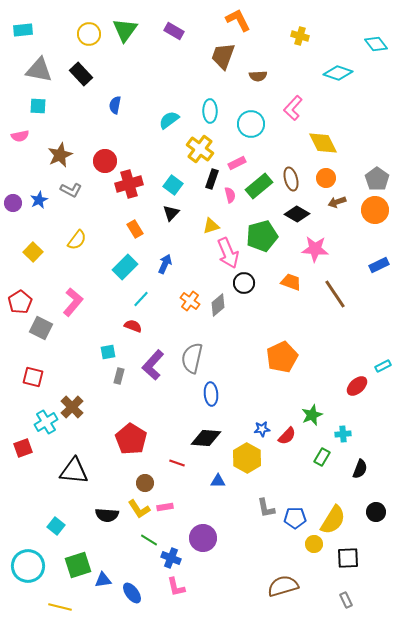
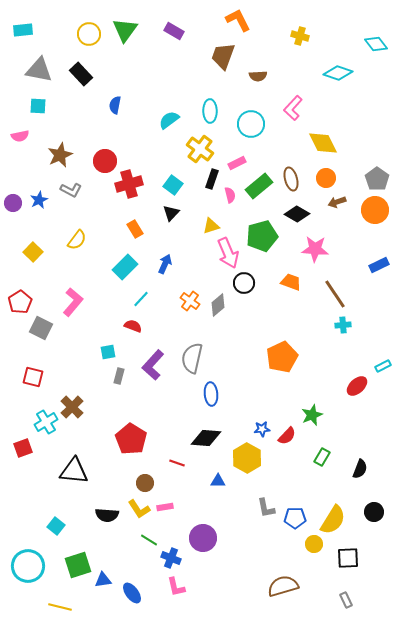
cyan cross at (343, 434): moved 109 px up
black circle at (376, 512): moved 2 px left
